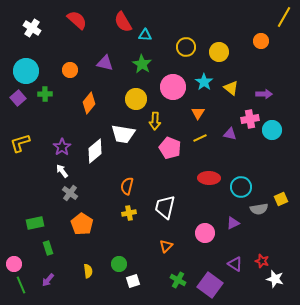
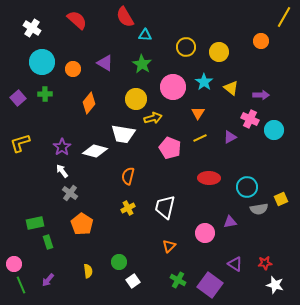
red semicircle at (123, 22): moved 2 px right, 5 px up
purple triangle at (105, 63): rotated 18 degrees clockwise
orange circle at (70, 70): moved 3 px right, 1 px up
cyan circle at (26, 71): moved 16 px right, 9 px up
purple arrow at (264, 94): moved 3 px left, 1 px down
pink cross at (250, 119): rotated 36 degrees clockwise
yellow arrow at (155, 121): moved 2 px left, 3 px up; rotated 108 degrees counterclockwise
cyan circle at (272, 130): moved 2 px right
purple triangle at (230, 134): moved 3 px down; rotated 40 degrees counterclockwise
white diamond at (95, 151): rotated 55 degrees clockwise
orange semicircle at (127, 186): moved 1 px right, 10 px up
cyan circle at (241, 187): moved 6 px right
yellow cross at (129, 213): moved 1 px left, 5 px up; rotated 16 degrees counterclockwise
purple triangle at (233, 223): moved 3 px left, 1 px up; rotated 16 degrees clockwise
orange triangle at (166, 246): moved 3 px right
green rectangle at (48, 248): moved 6 px up
red star at (262, 261): moved 3 px right, 2 px down; rotated 24 degrees counterclockwise
green circle at (119, 264): moved 2 px up
white star at (275, 279): moved 6 px down
white square at (133, 281): rotated 16 degrees counterclockwise
